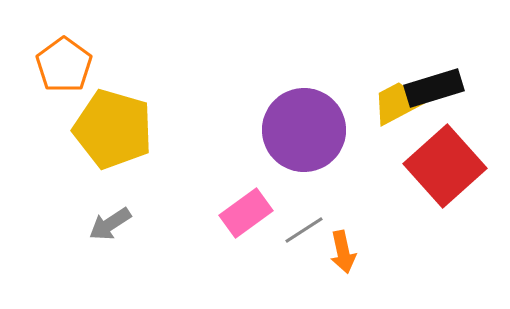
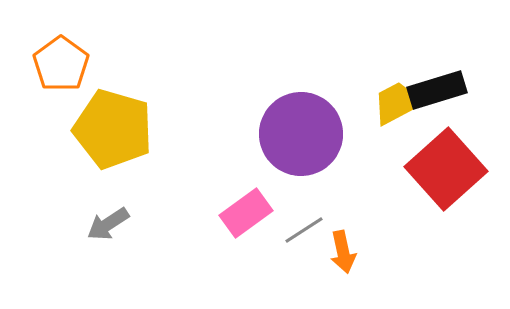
orange pentagon: moved 3 px left, 1 px up
black rectangle: moved 3 px right, 2 px down
purple circle: moved 3 px left, 4 px down
red square: moved 1 px right, 3 px down
gray arrow: moved 2 px left
